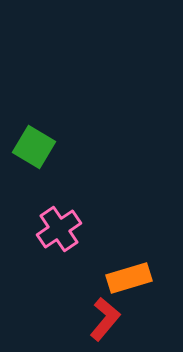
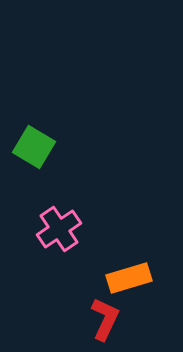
red L-shape: rotated 15 degrees counterclockwise
